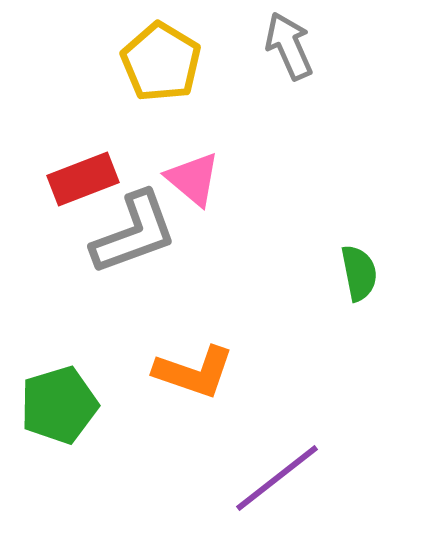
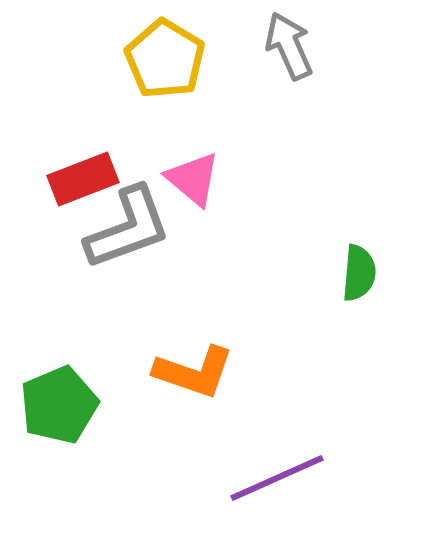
yellow pentagon: moved 4 px right, 3 px up
gray L-shape: moved 6 px left, 5 px up
green semicircle: rotated 16 degrees clockwise
green pentagon: rotated 6 degrees counterclockwise
purple line: rotated 14 degrees clockwise
